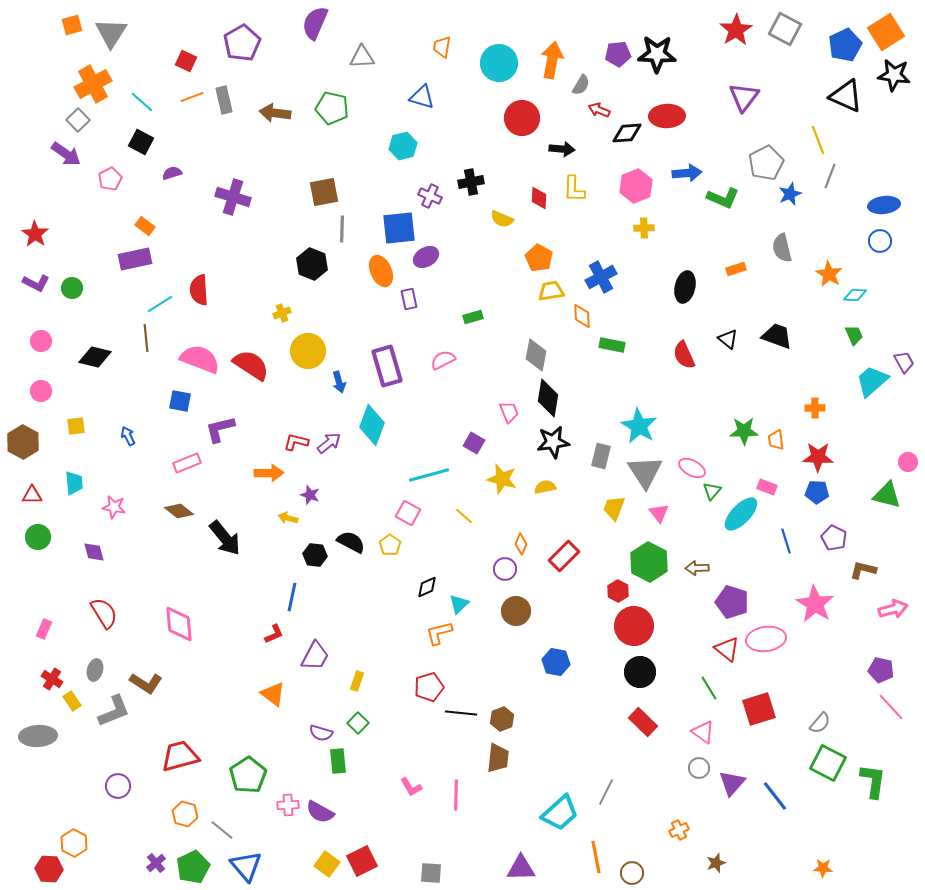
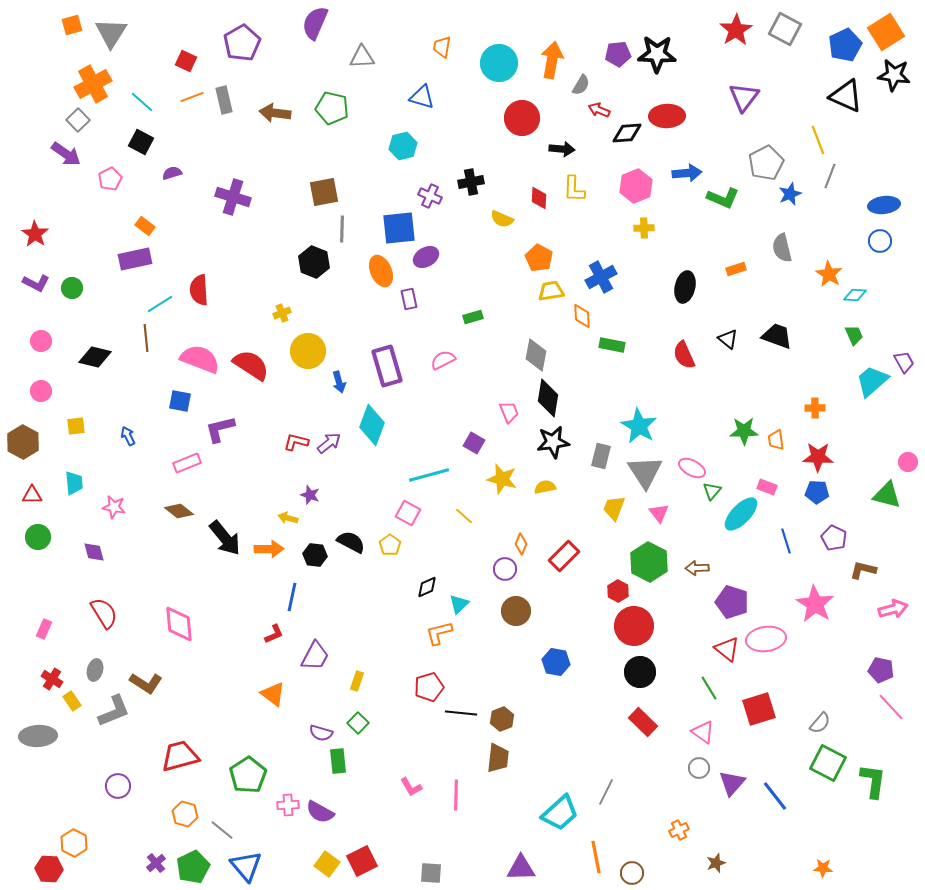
black hexagon at (312, 264): moved 2 px right, 2 px up
orange arrow at (269, 473): moved 76 px down
